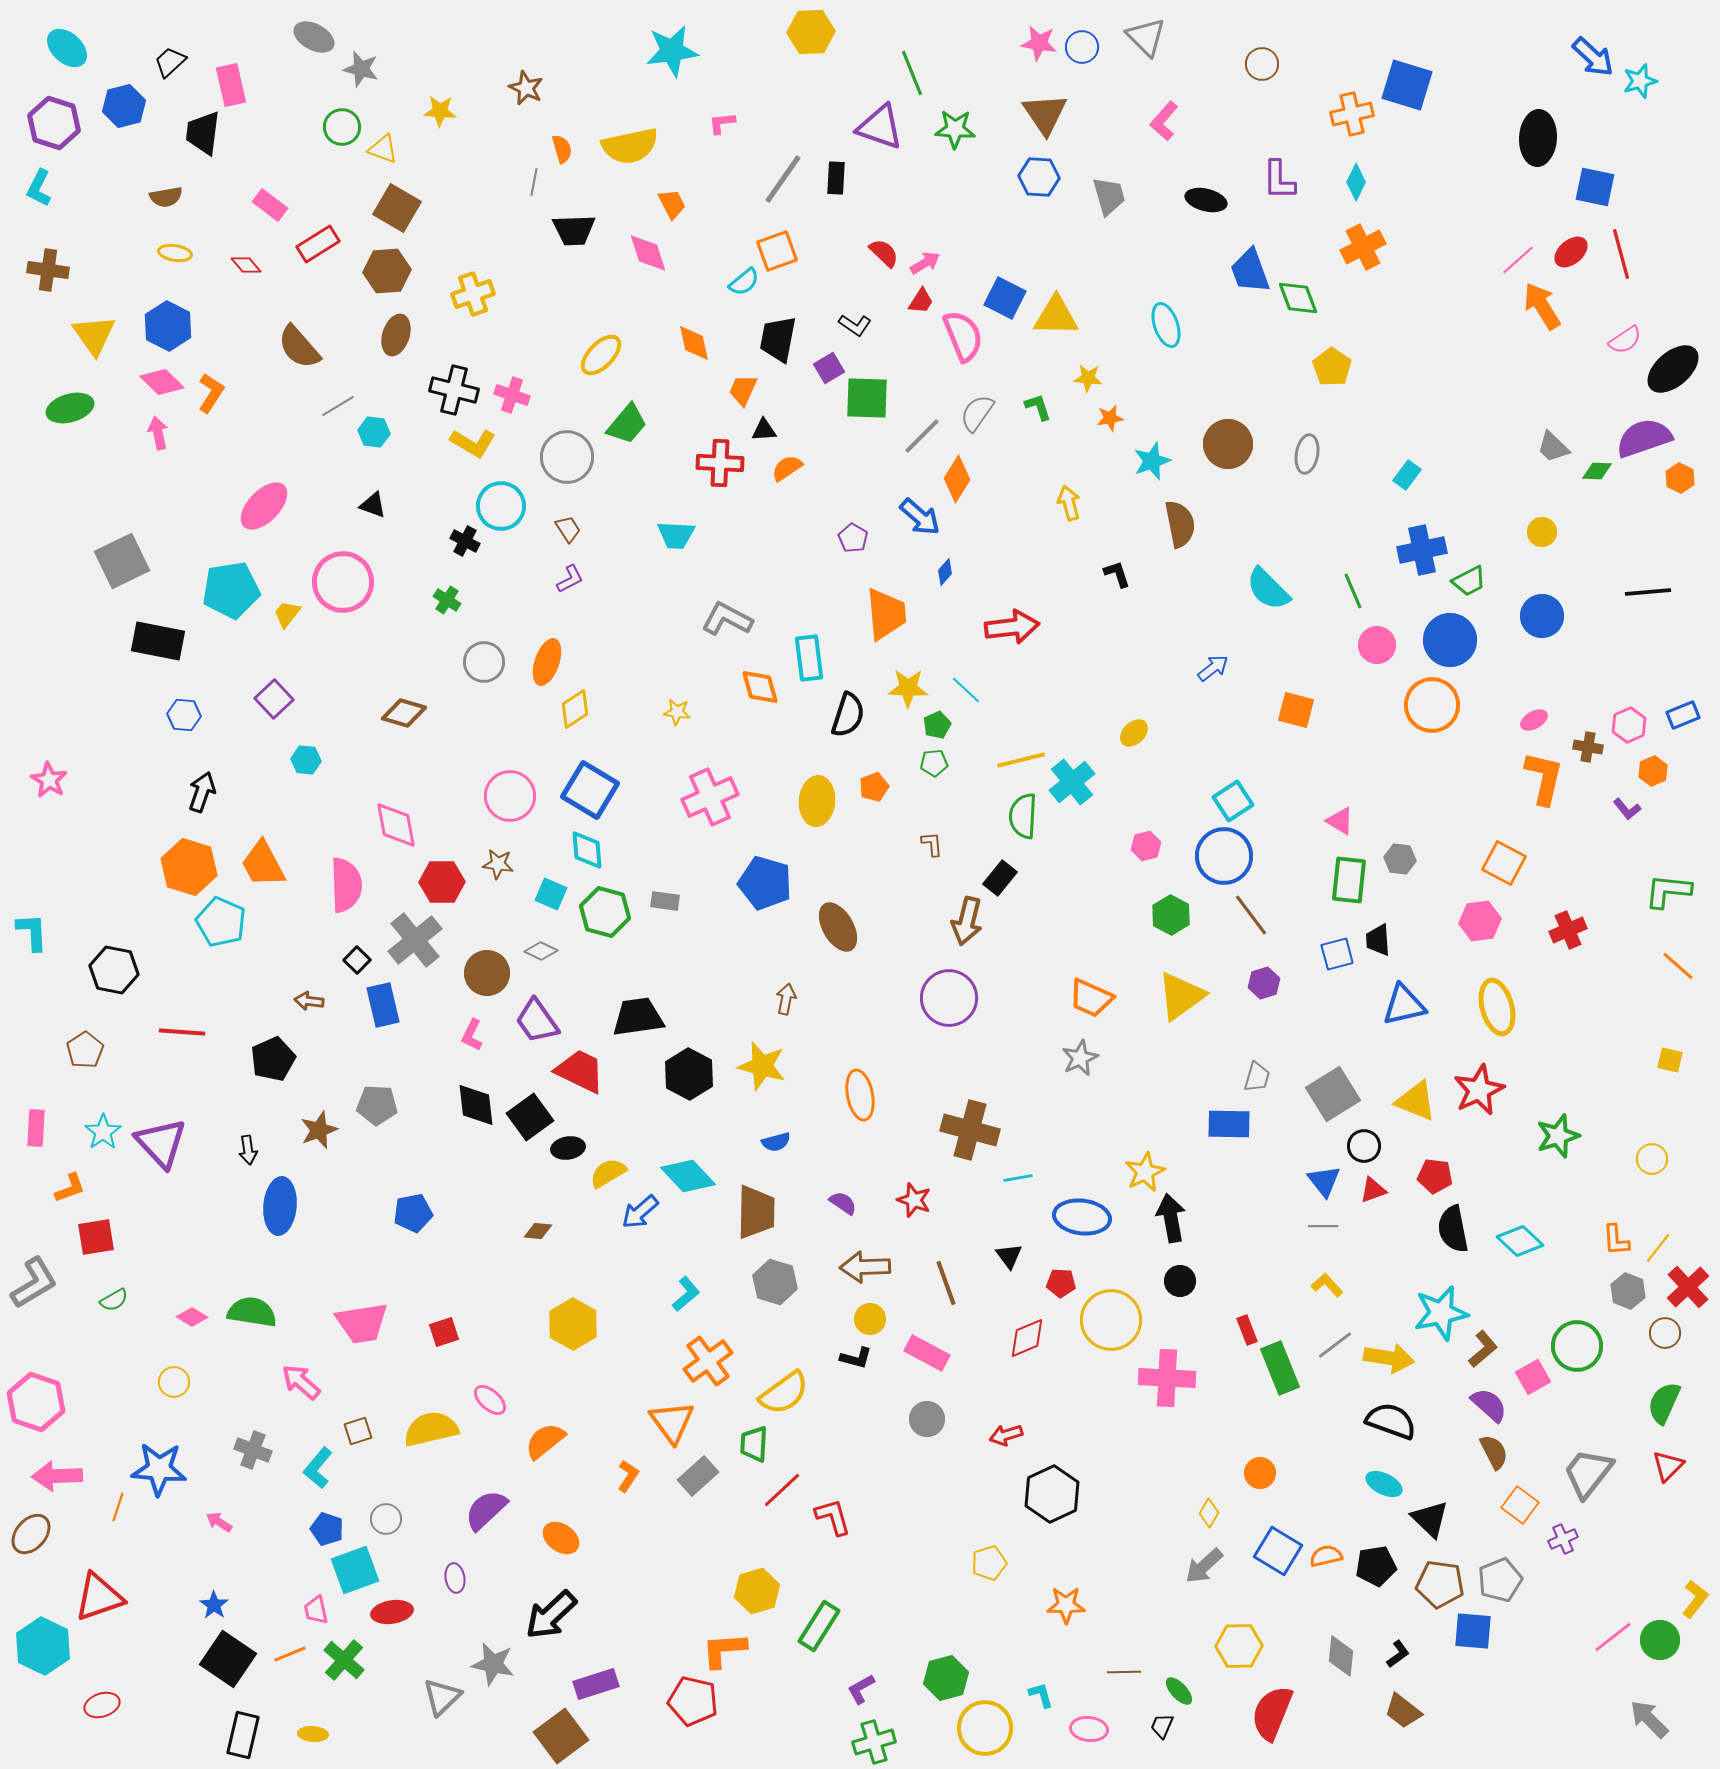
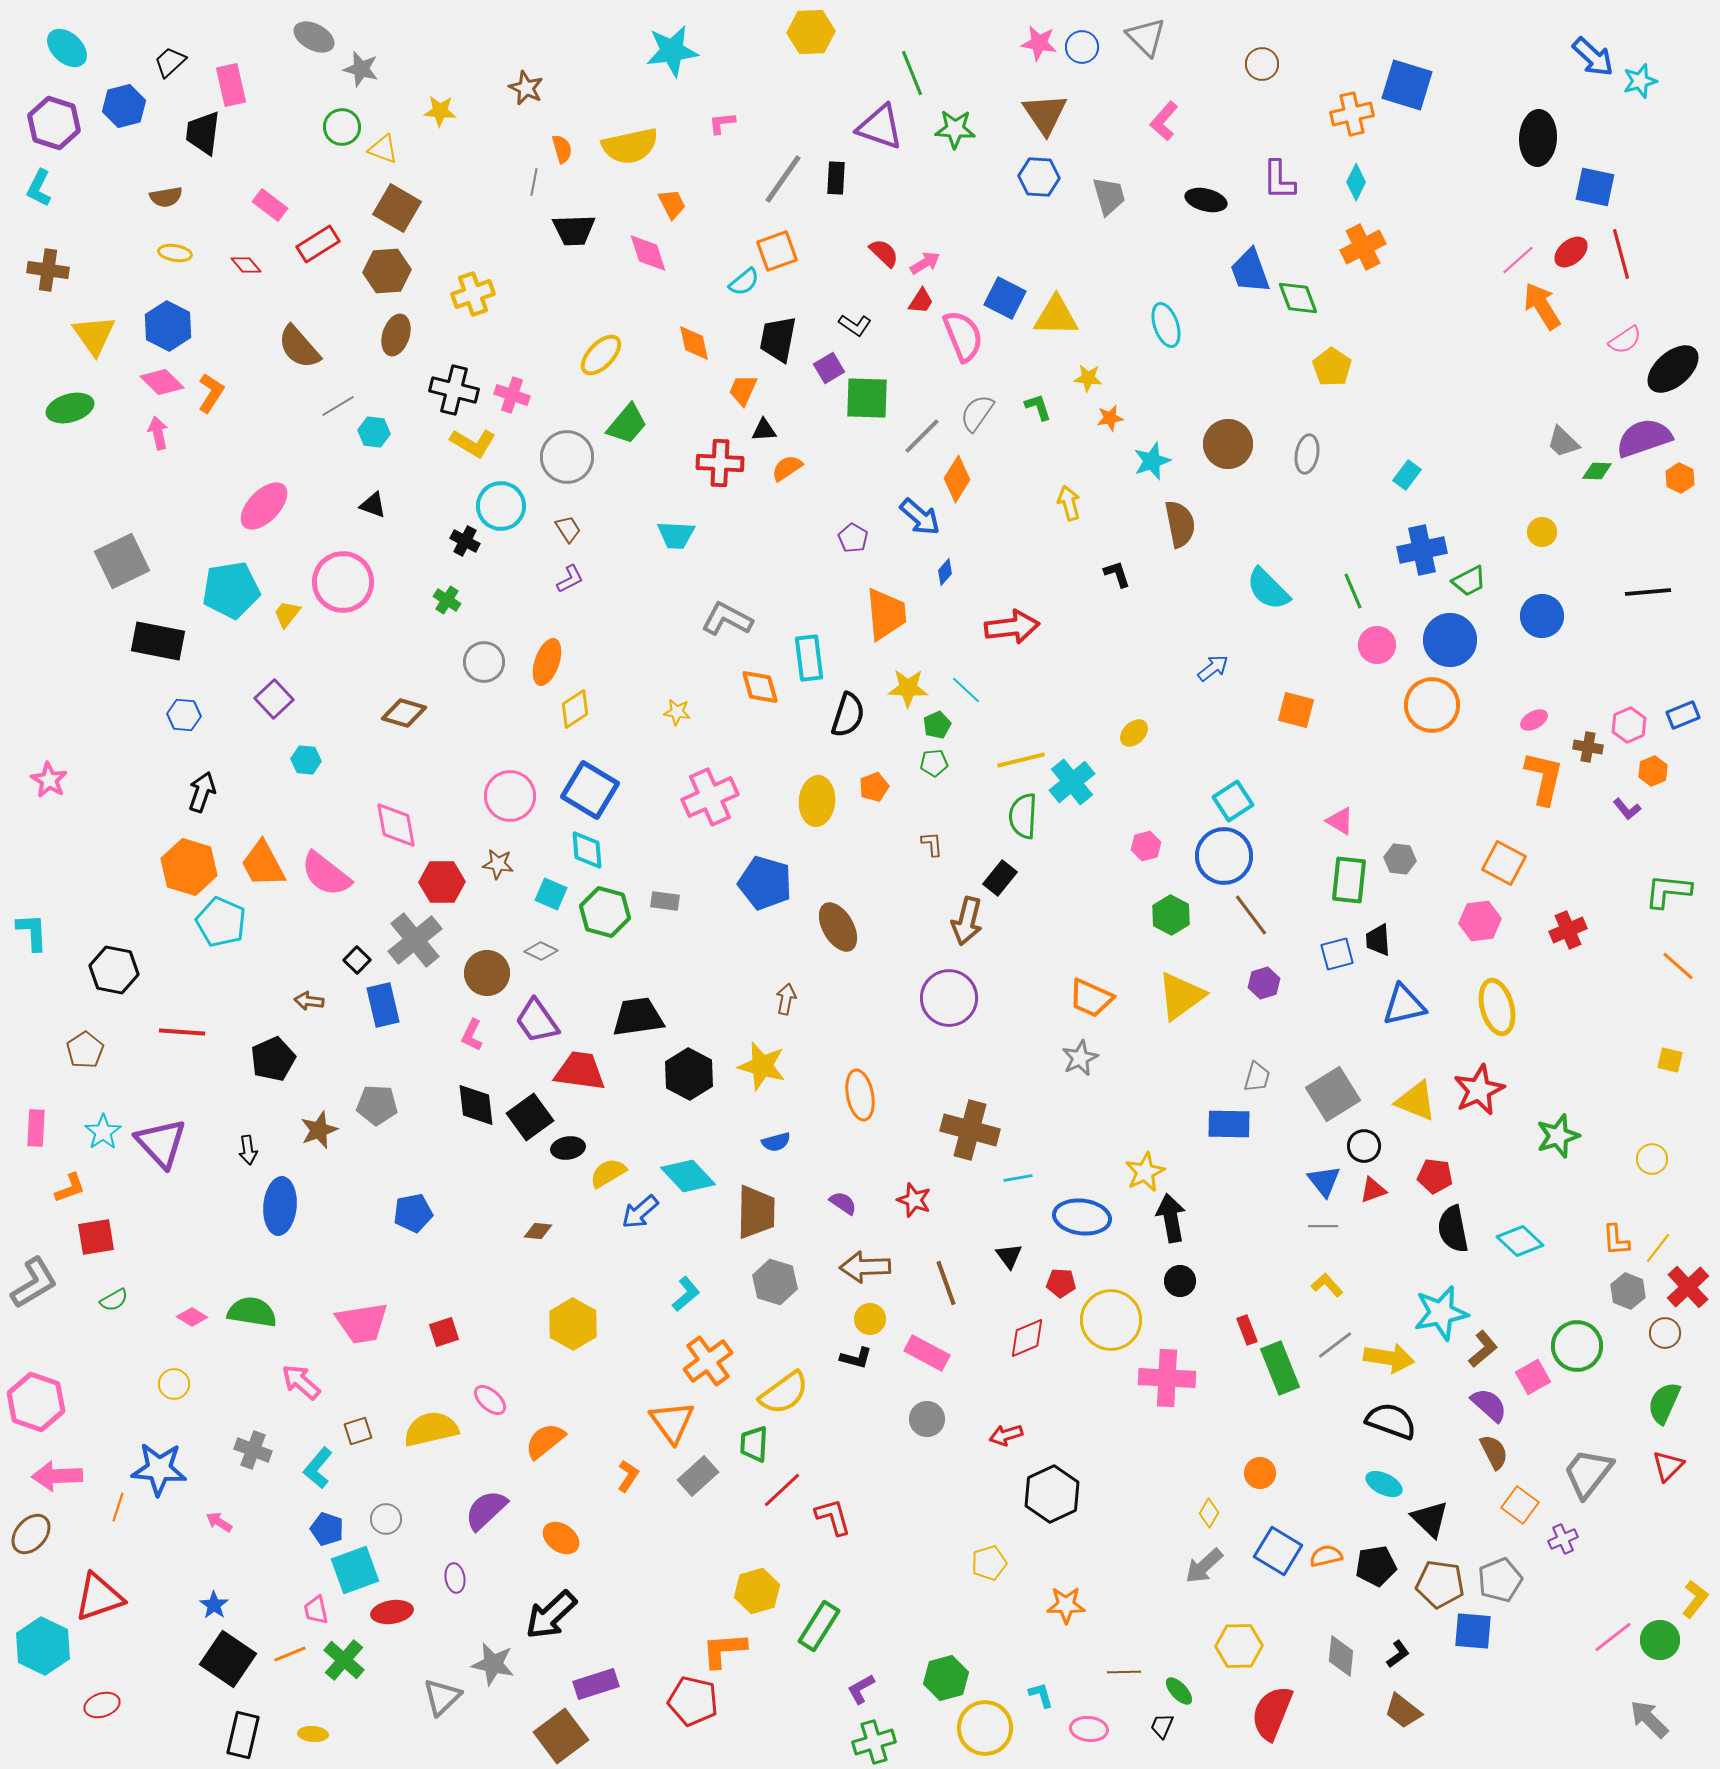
gray trapezoid at (1553, 447): moved 10 px right, 5 px up
pink semicircle at (346, 885): moved 20 px left, 11 px up; rotated 130 degrees clockwise
red trapezoid at (580, 1071): rotated 18 degrees counterclockwise
yellow circle at (174, 1382): moved 2 px down
